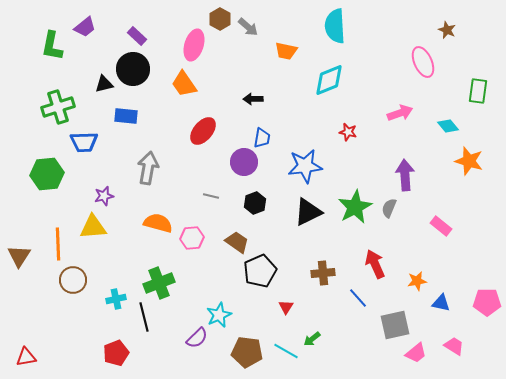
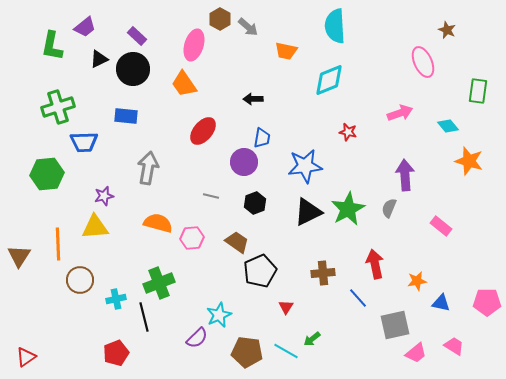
black triangle at (104, 84): moved 5 px left, 25 px up; rotated 12 degrees counterclockwise
green star at (355, 207): moved 7 px left, 2 px down
yellow triangle at (93, 227): moved 2 px right
red arrow at (375, 264): rotated 12 degrees clockwise
brown circle at (73, 280): moved 7 px right
red triangle at (26, 357): rotated 25 degrees counterclockwise
